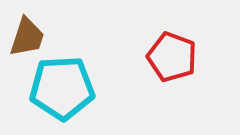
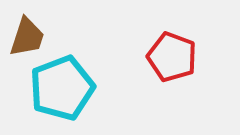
cyan pentagon: rotated 18 degrees counterclockwise
